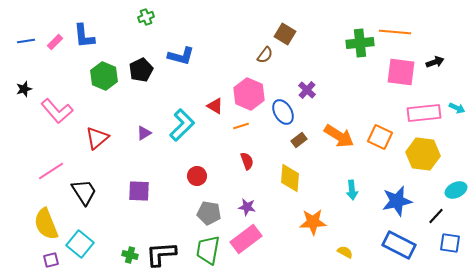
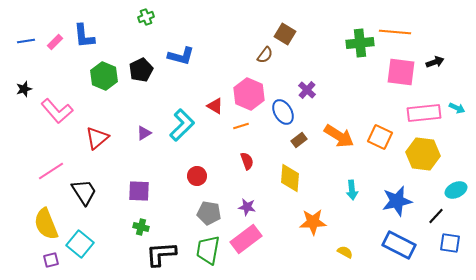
green cross at (130, 255): moved 11 px right, 28 px up
